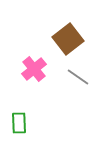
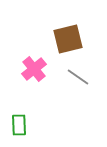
brown square: rotated 24 degrees clockwise
green rectangle: moved 2 px down
